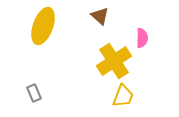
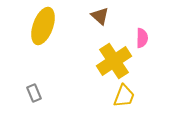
yellow trapezoid: moved 1 px right
